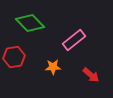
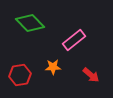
red hexagon: moved 6 px right, 18 px down
